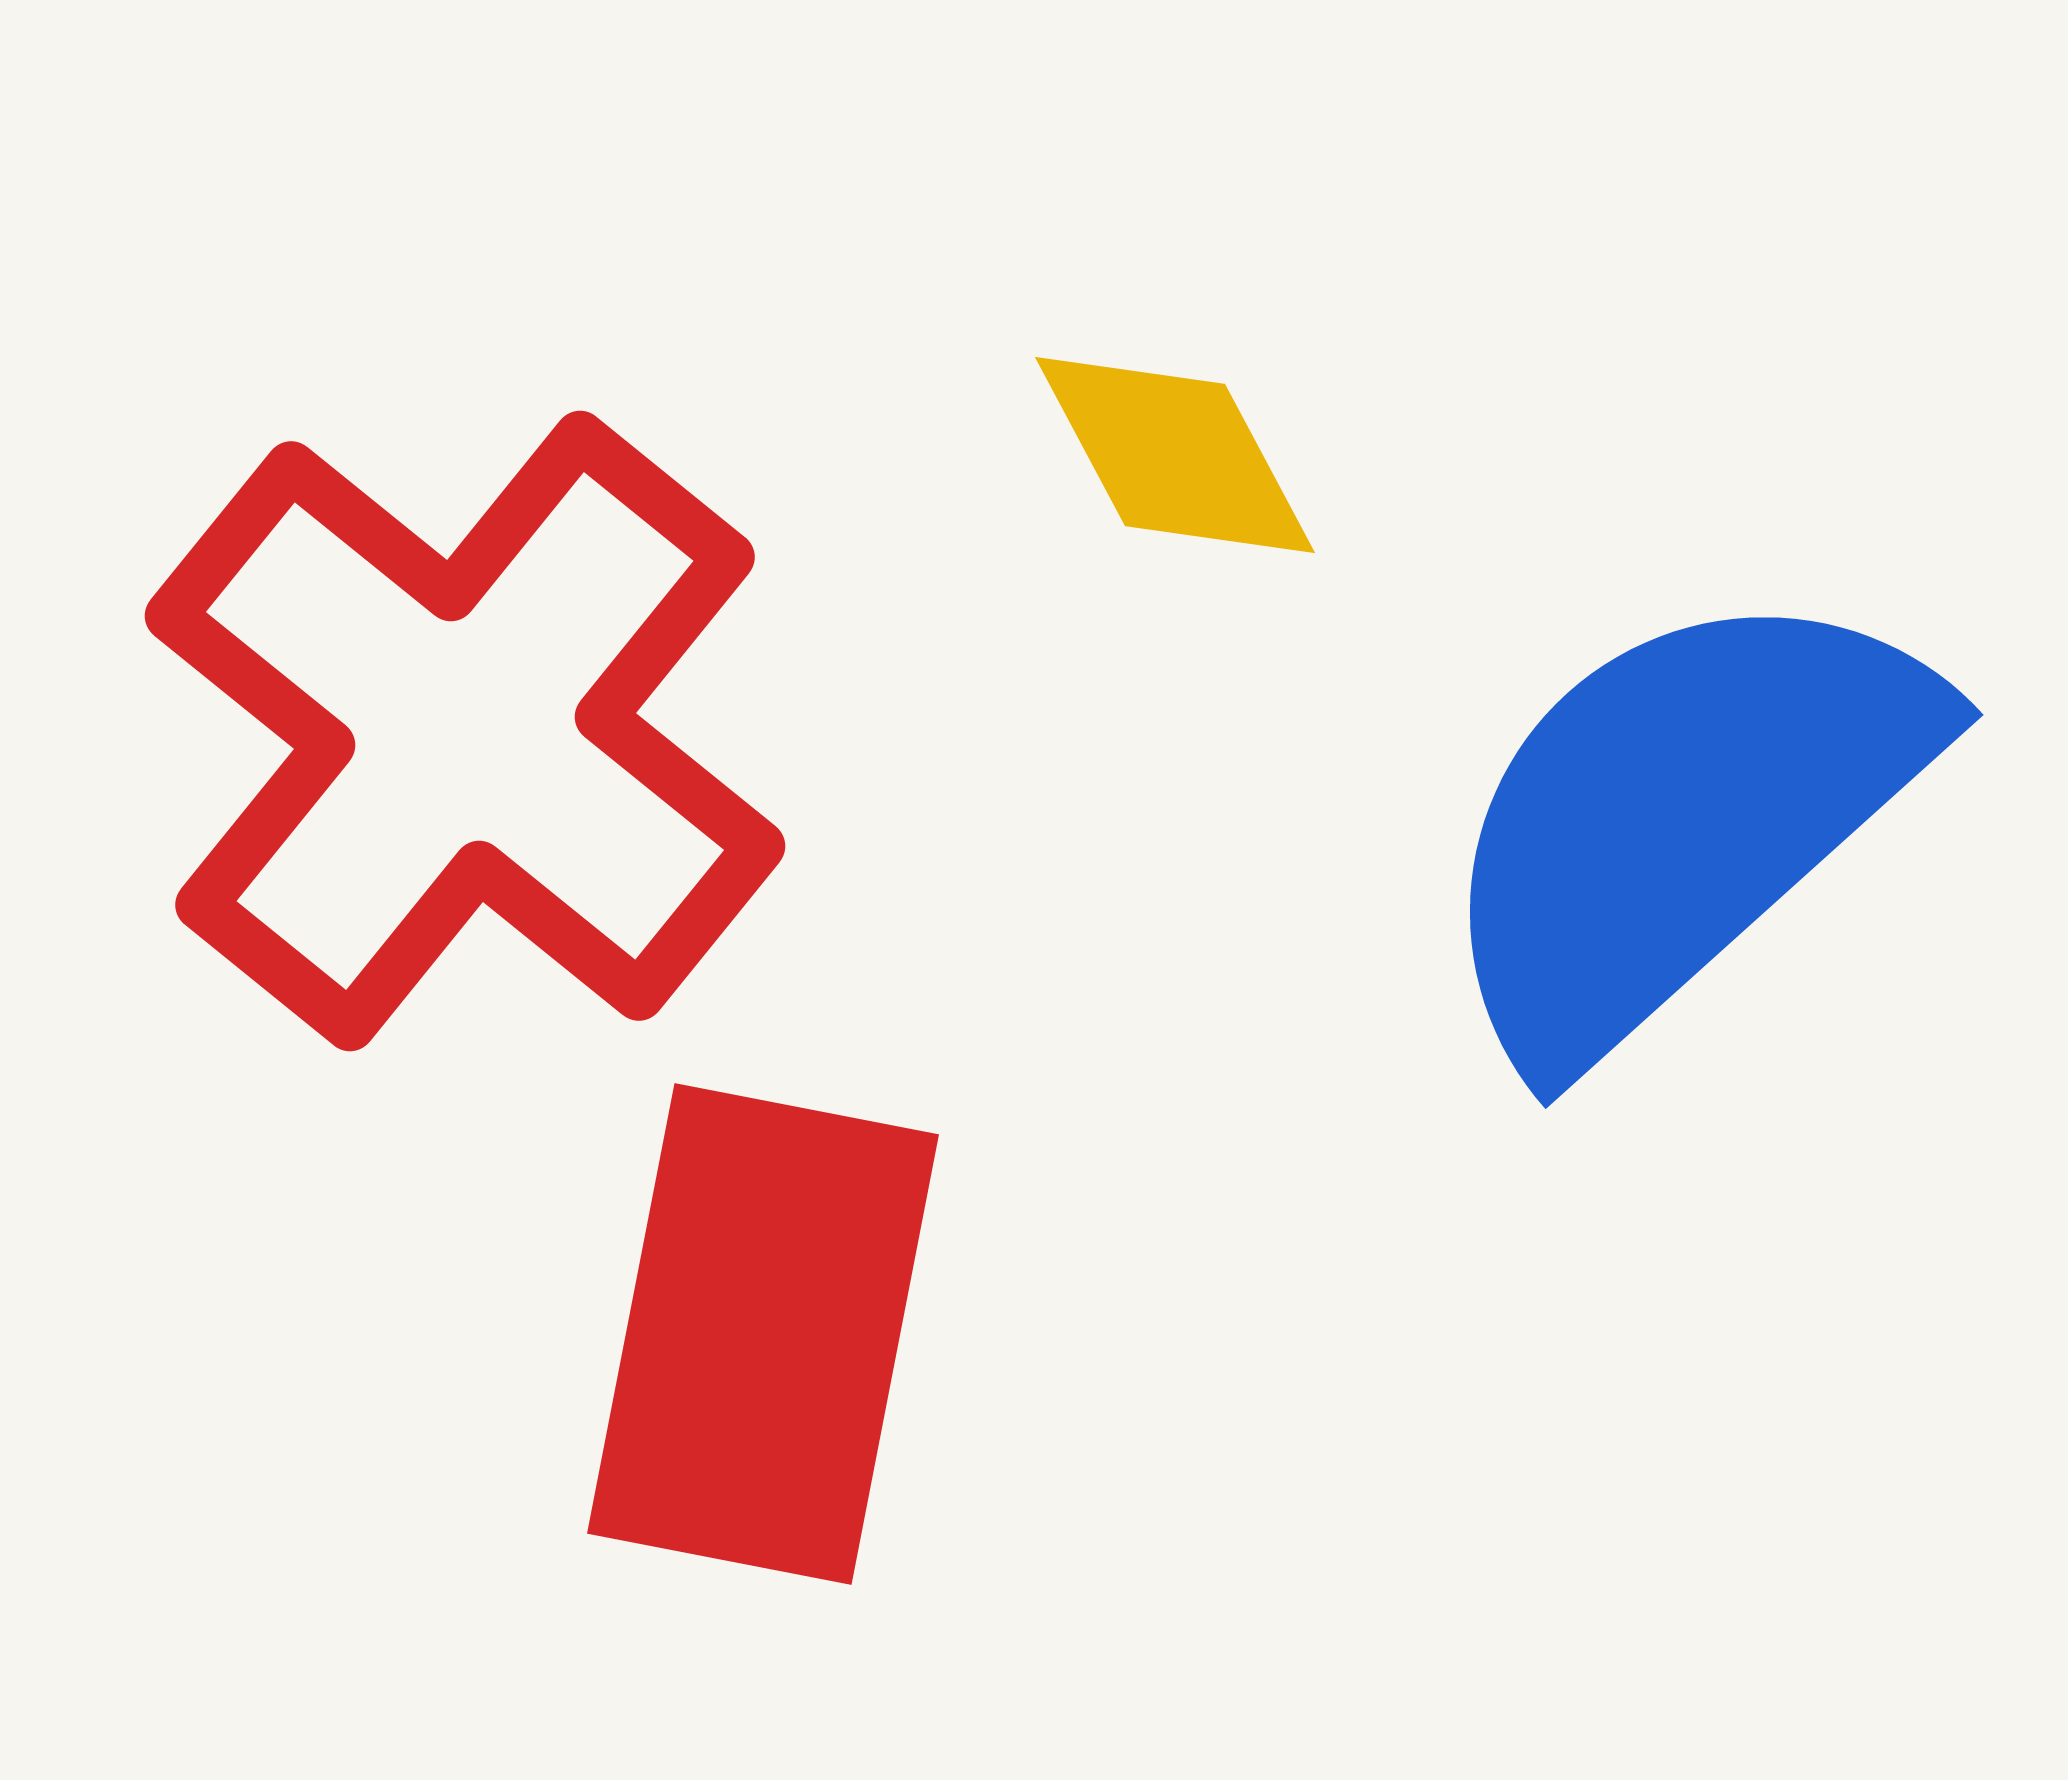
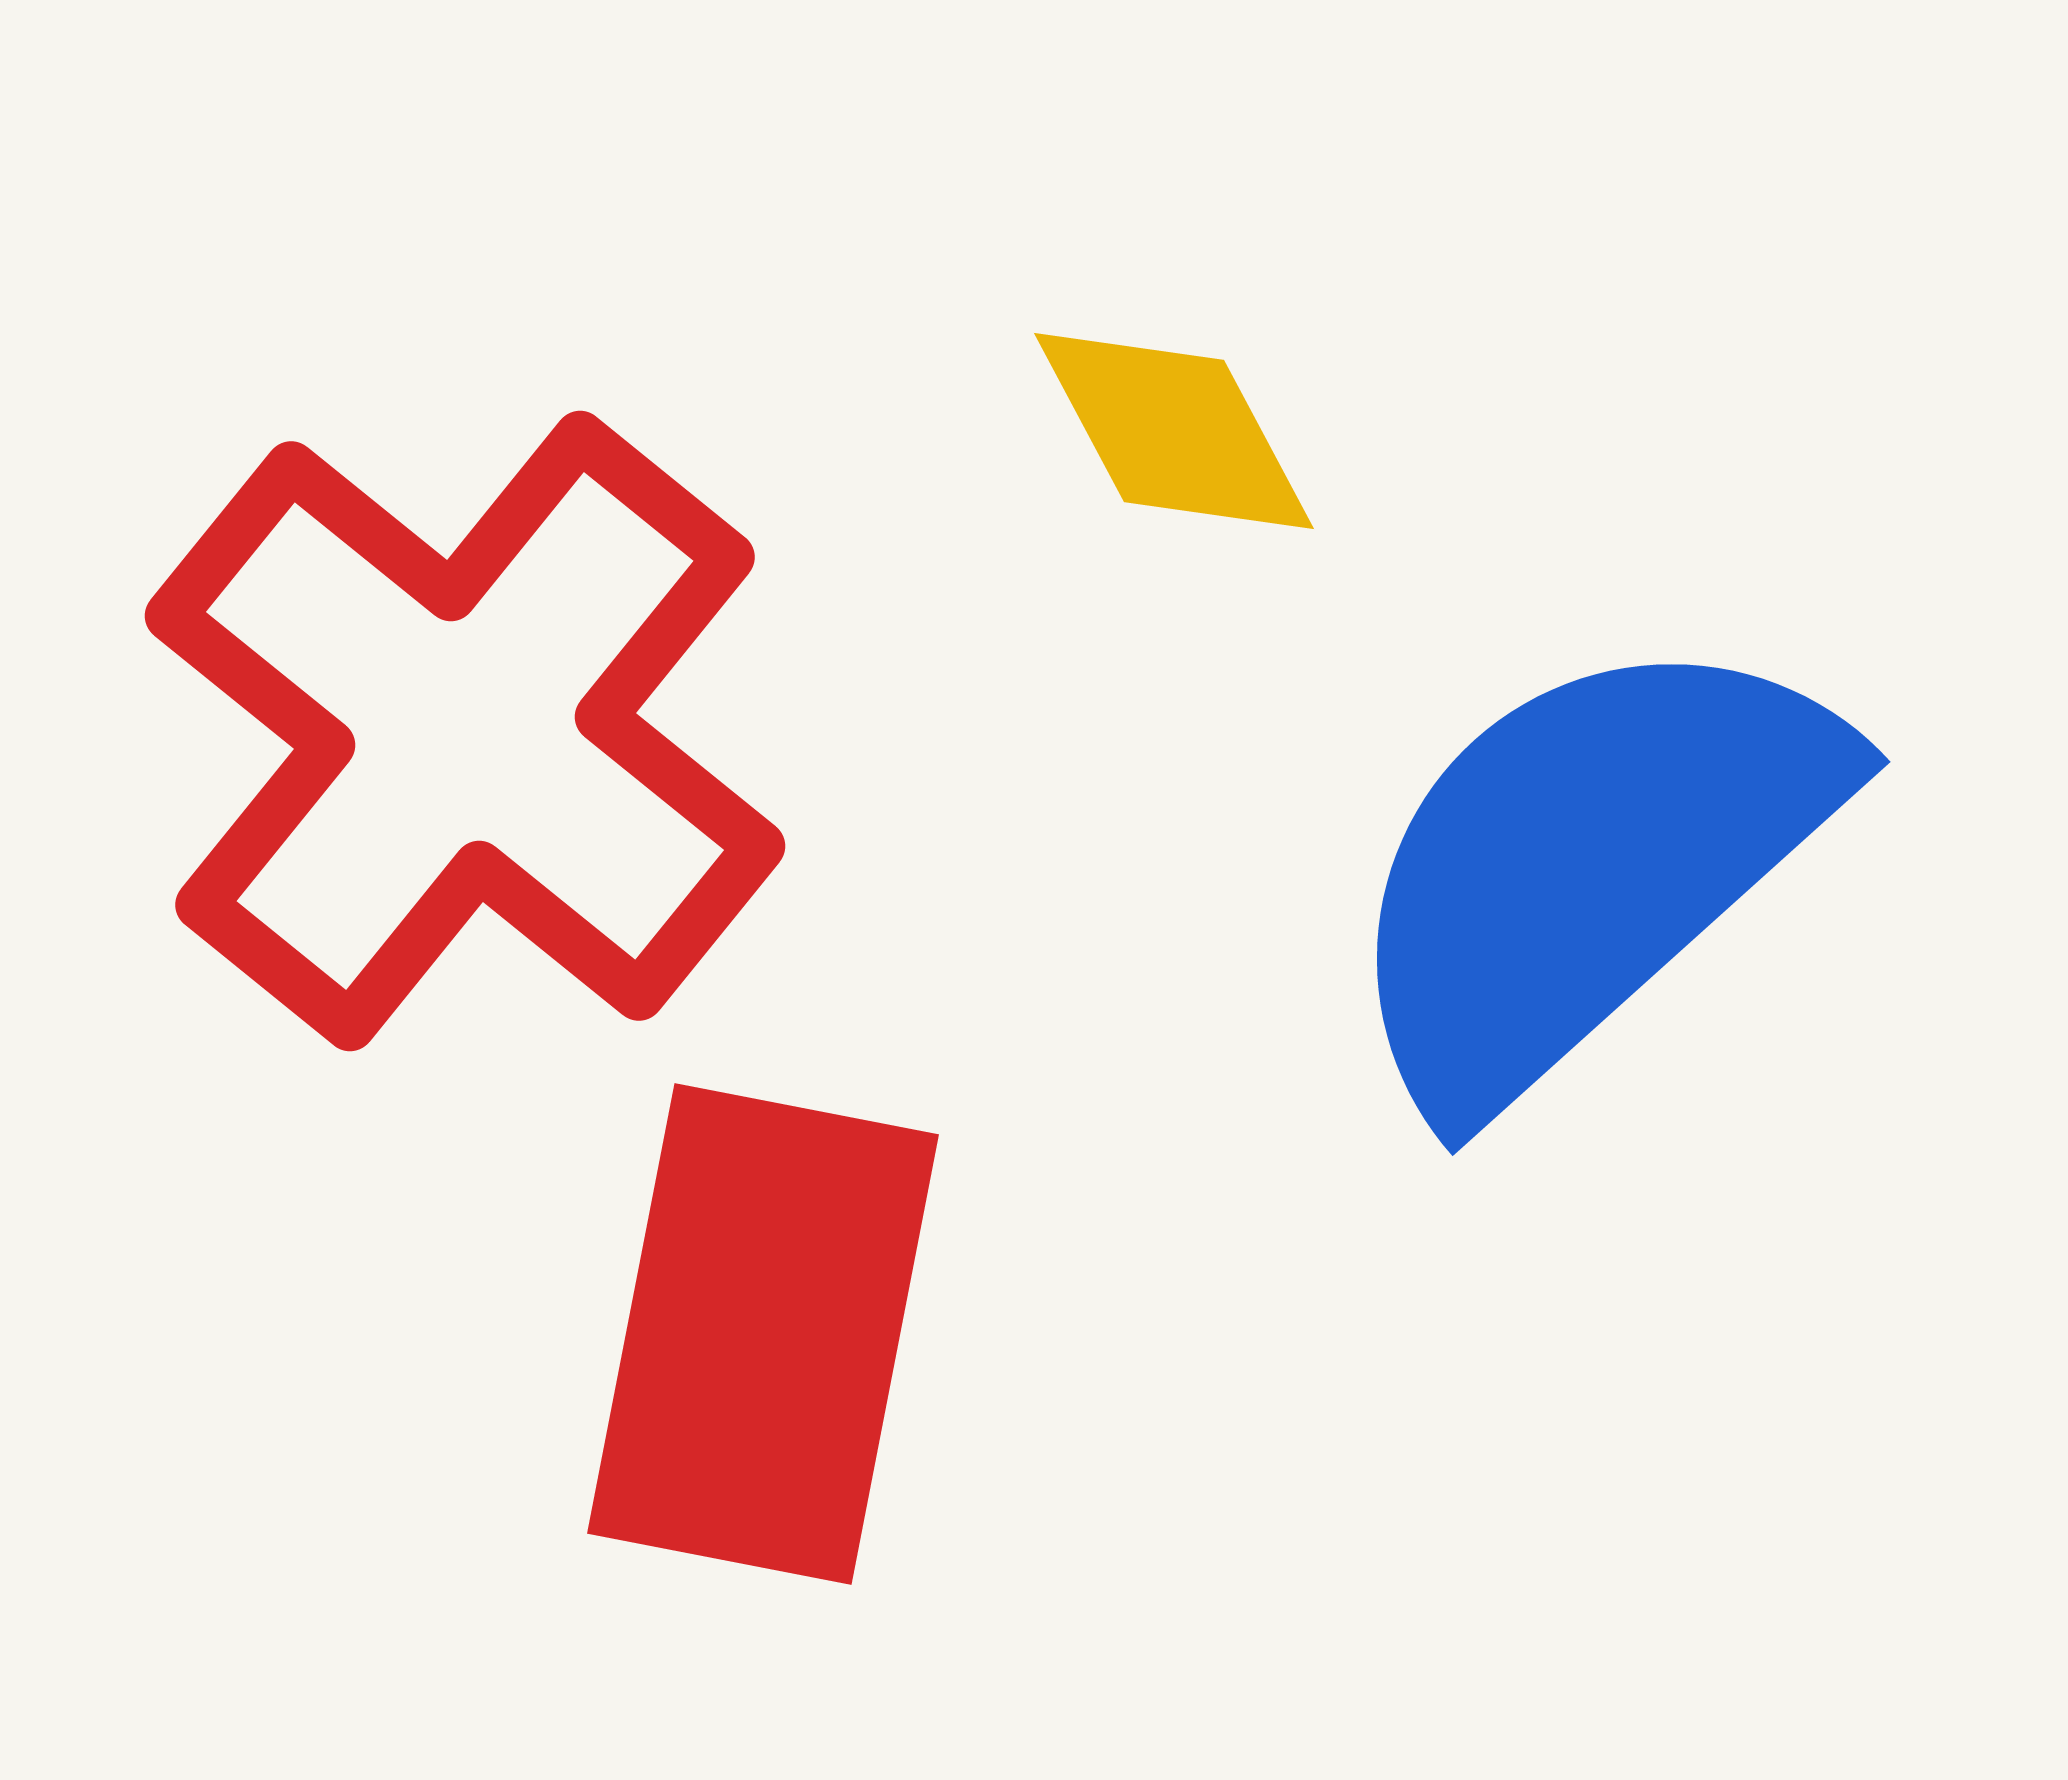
yellow diamond: moved 1 px left, 24 px up
blue semicircle: moved 93 px left, 47 px down
